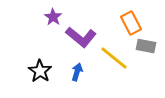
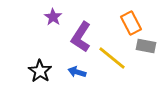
purple L-shape: rotated 84 degrees clockwise
yellow line: moved 2 px left
blue arrow: rotated 90 degrees counterclockwise
